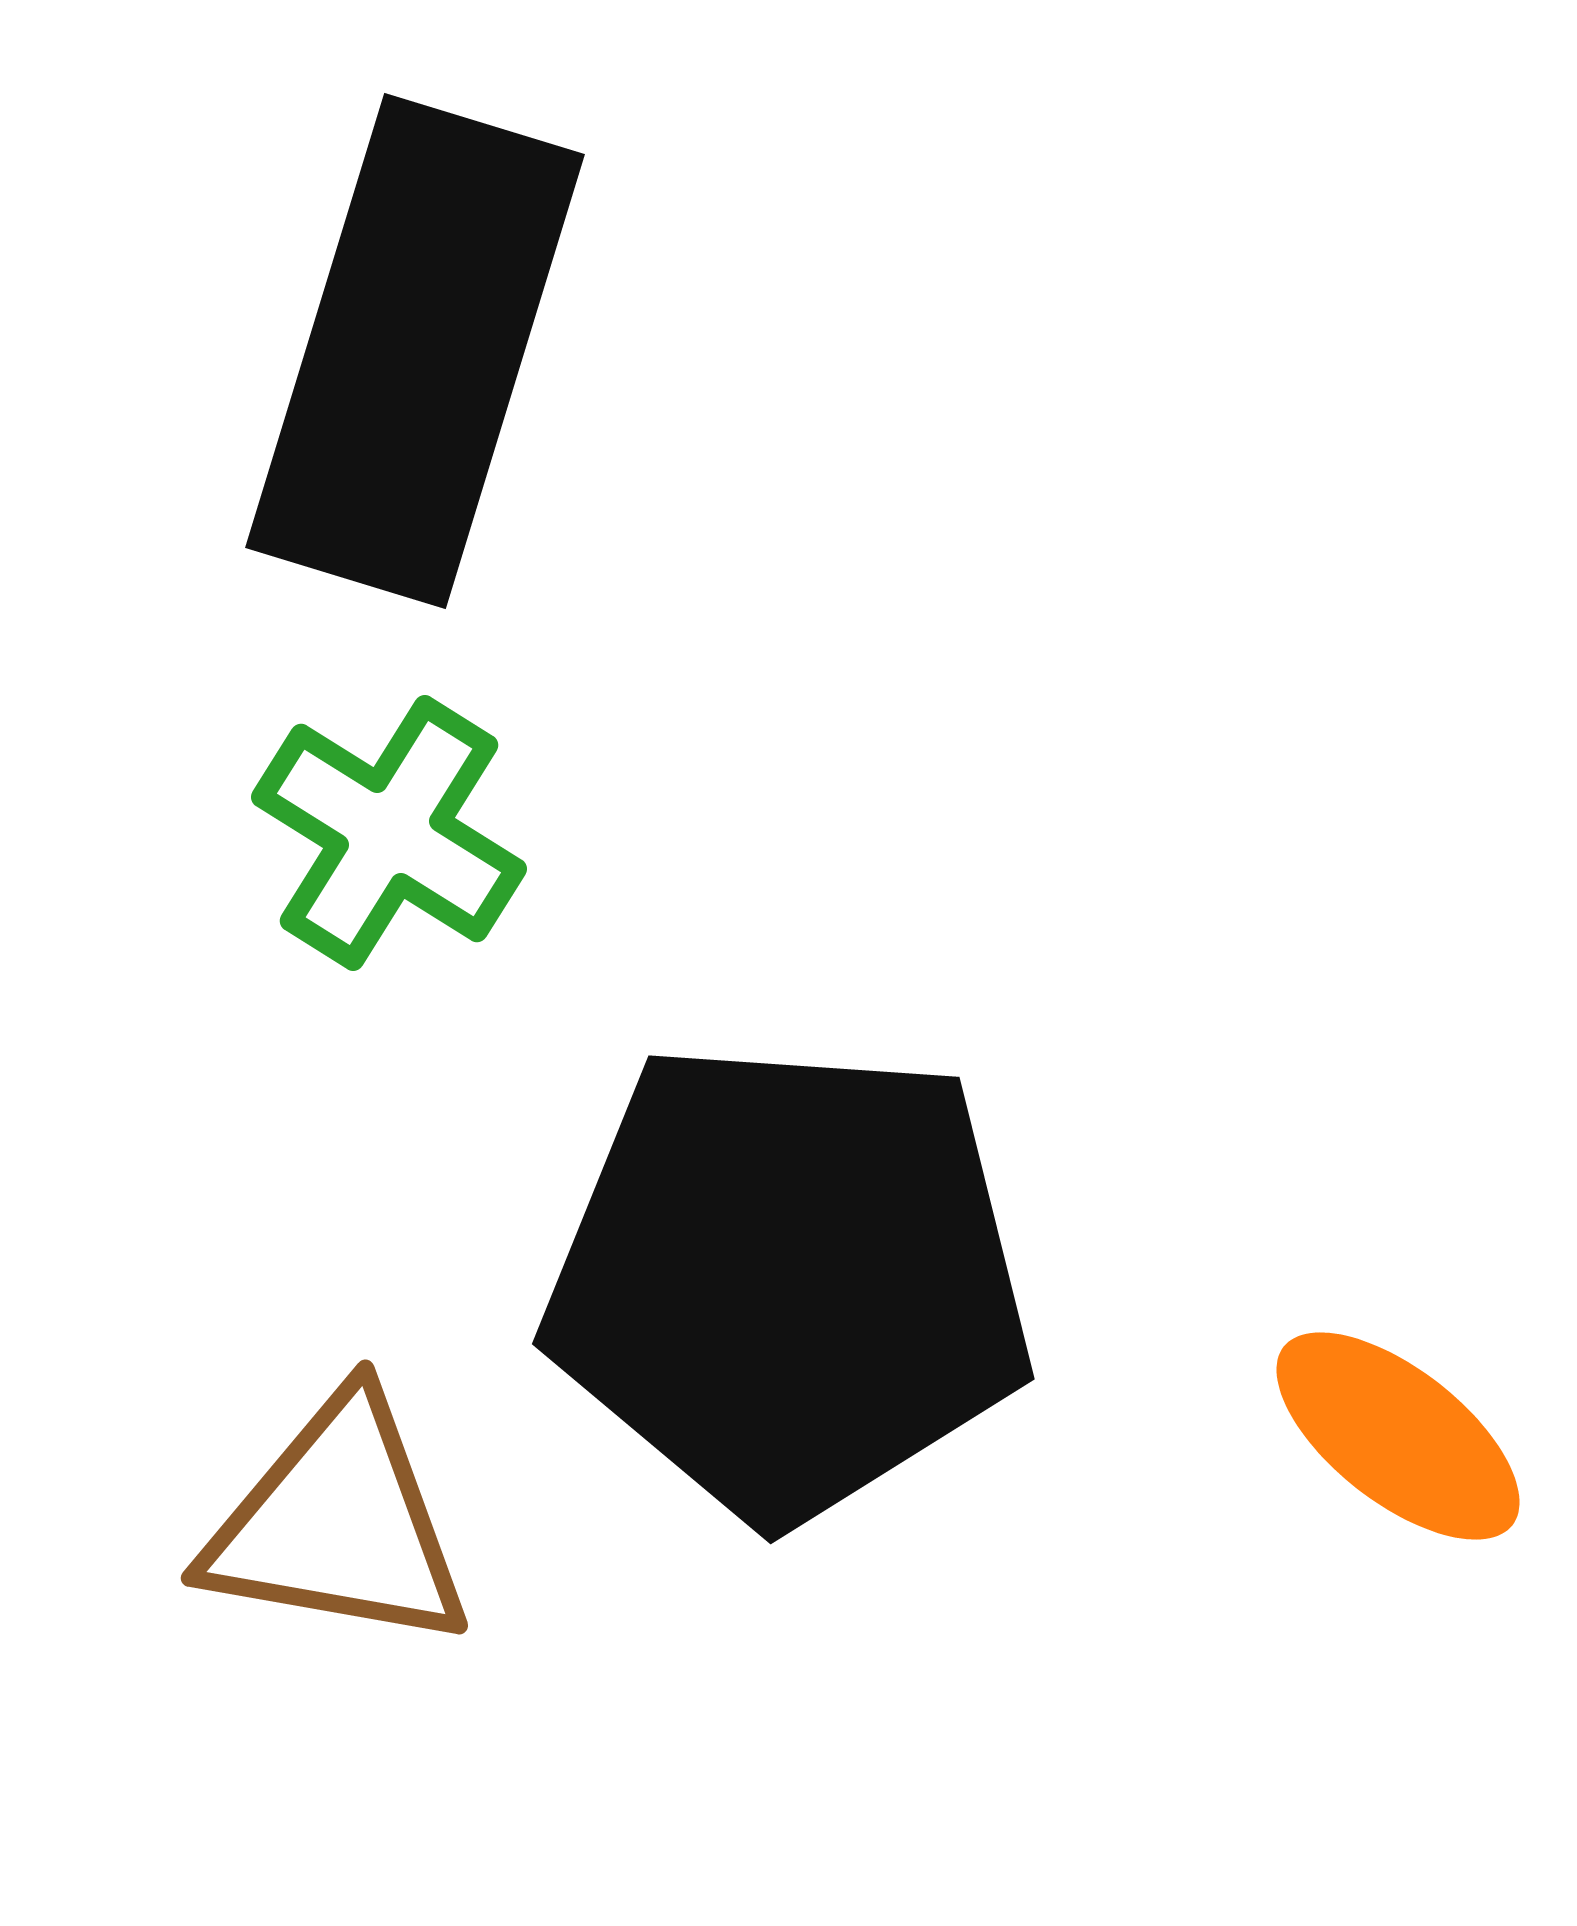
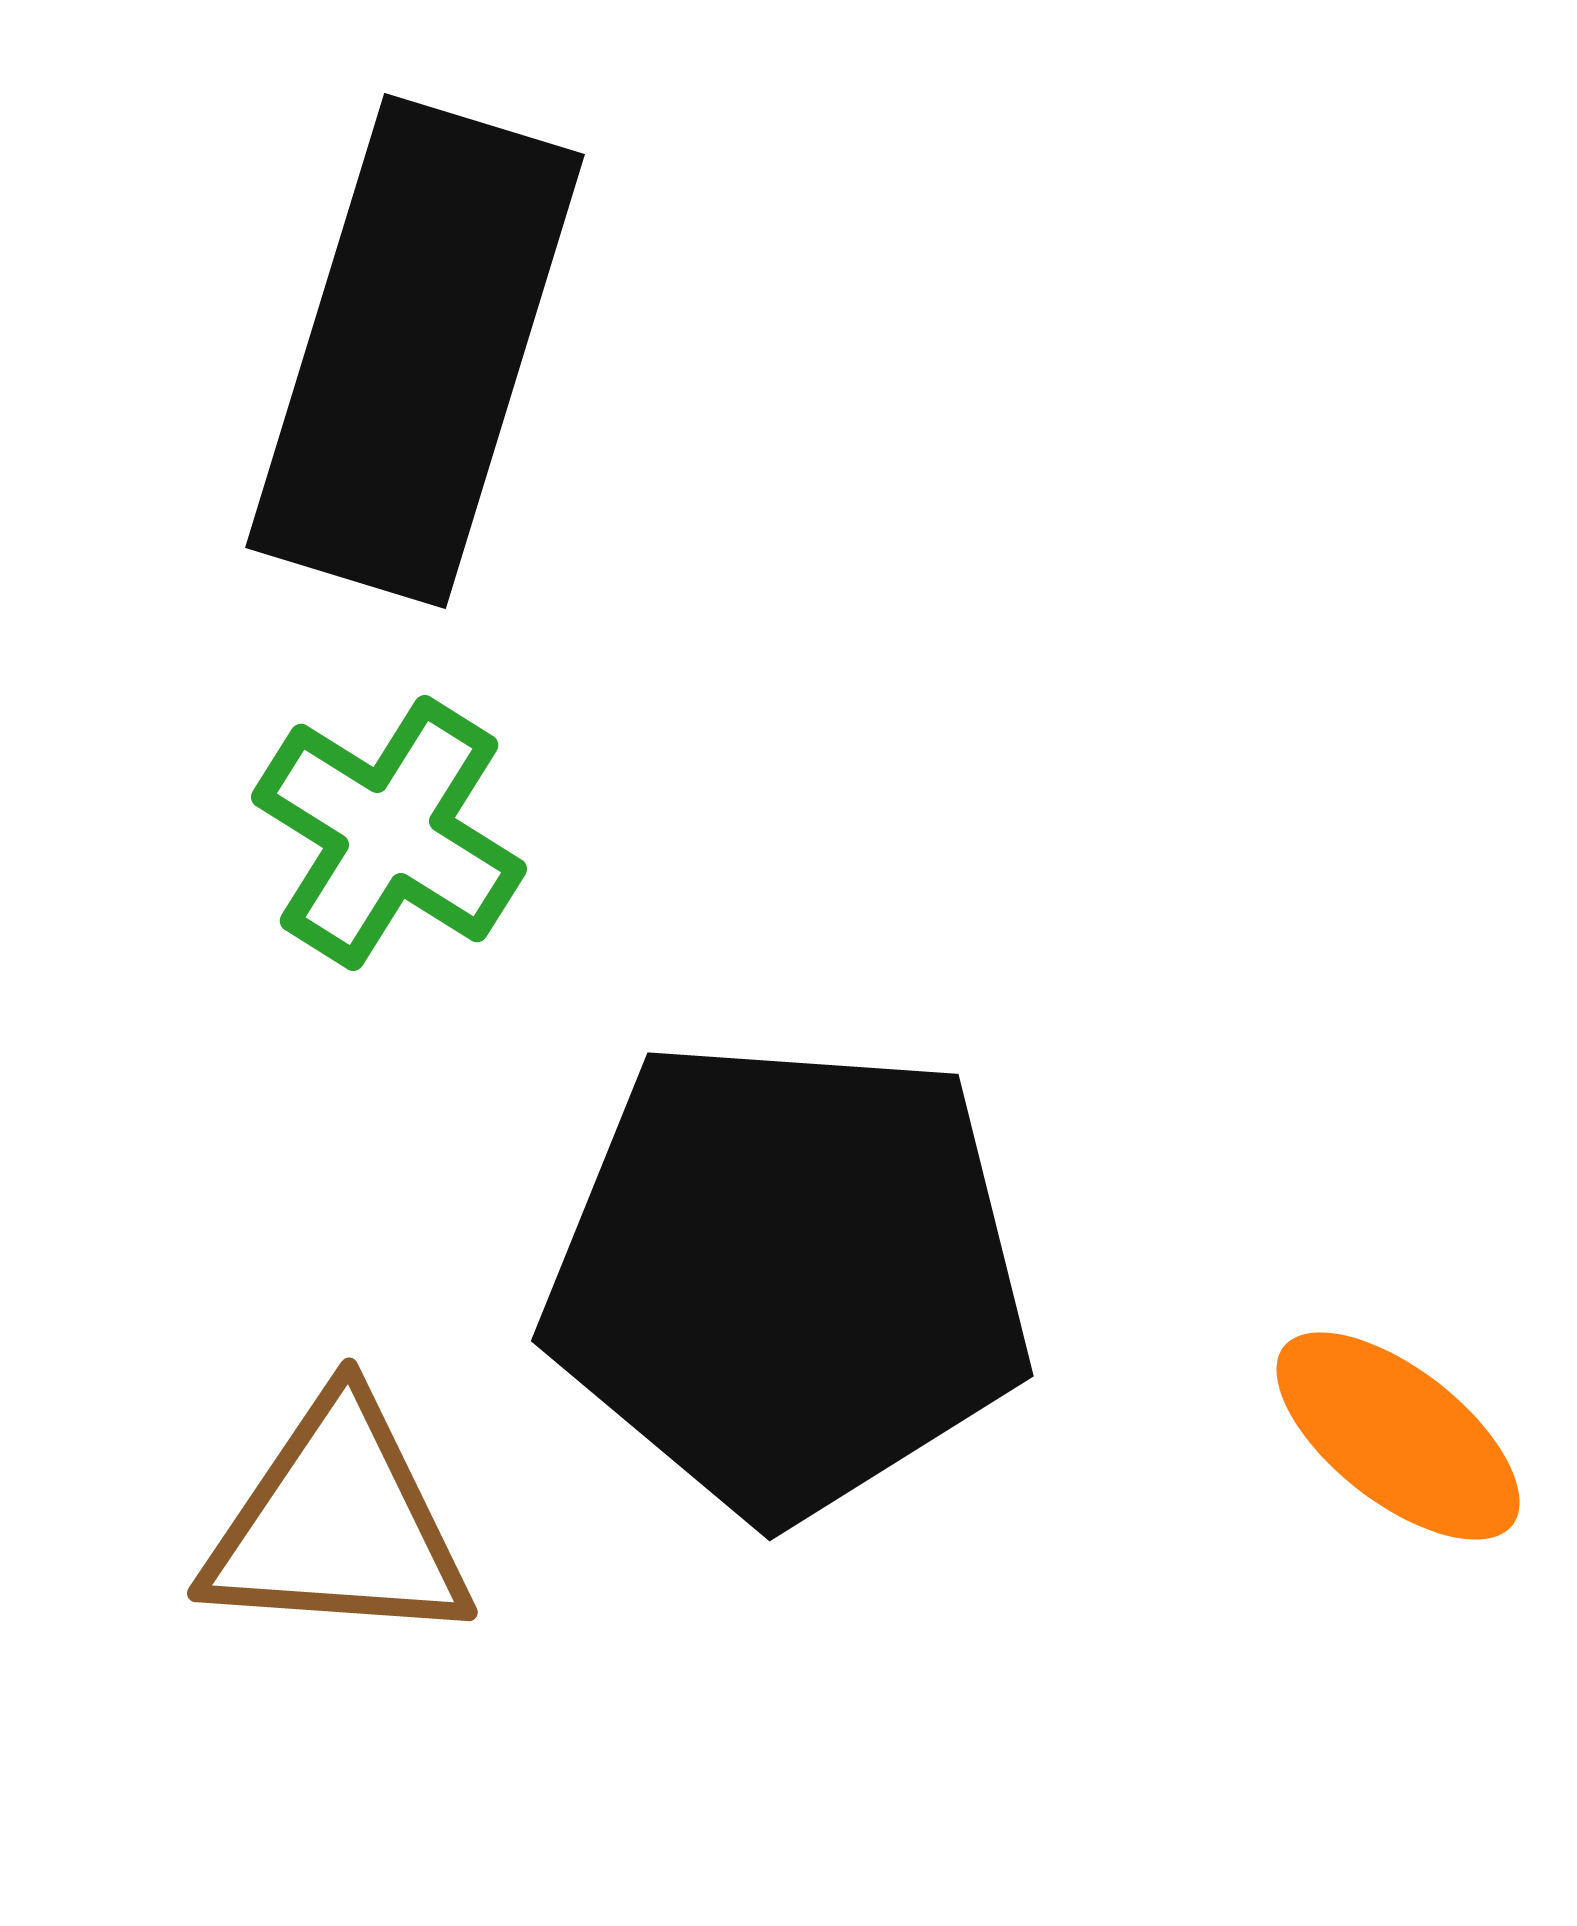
black pentagon: moved 1 px left, 3 px up
brown triangle: rotated 6 degrees counterclockwise
